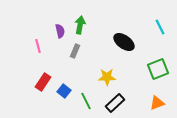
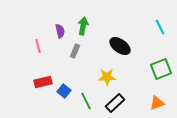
green arrow: moved 3 px right, 1 px down
black ellipse: moved 4 px left, 4 px down
green square: moved 3 px right
red rectangle: rotated 42 degrees clockwise
